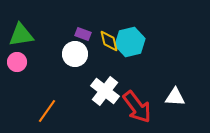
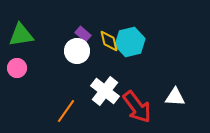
purple rectangle: rotated 21 degrees clockwise
white circle: moved 2 px right, 3 px up
pink circle: moved 6 px down
orange line: moved 19 px right
